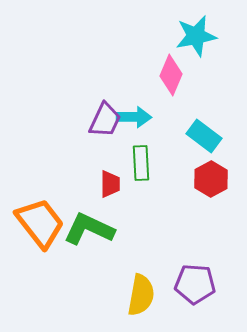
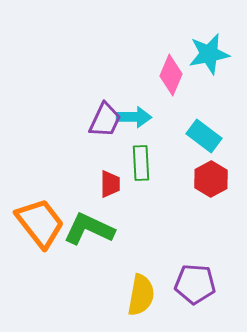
cyan star: moved 13 px right, 18 px down
